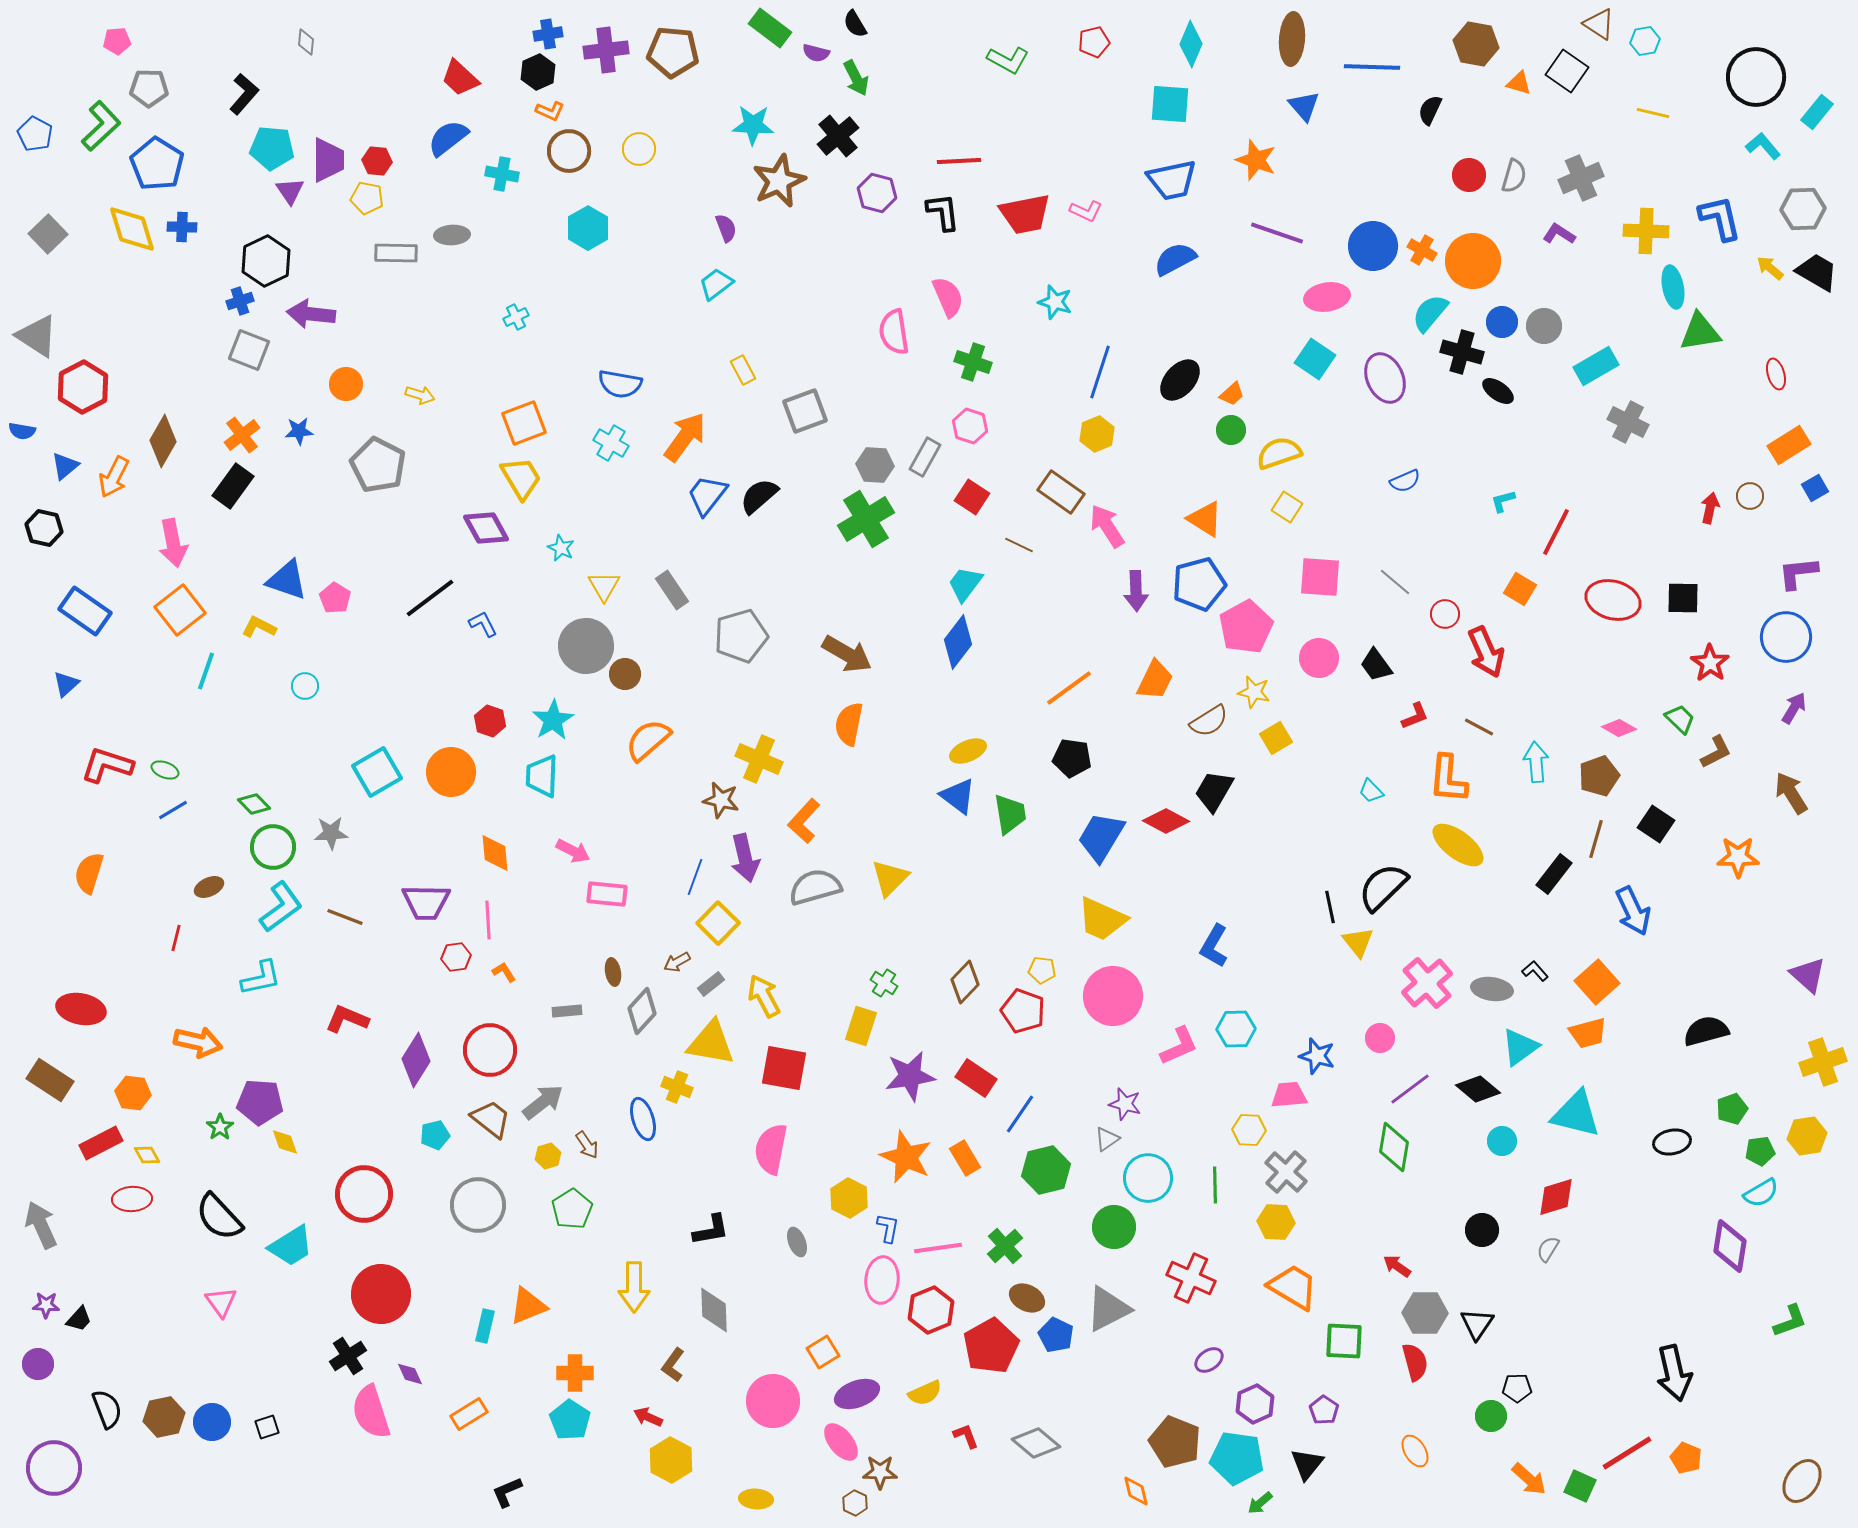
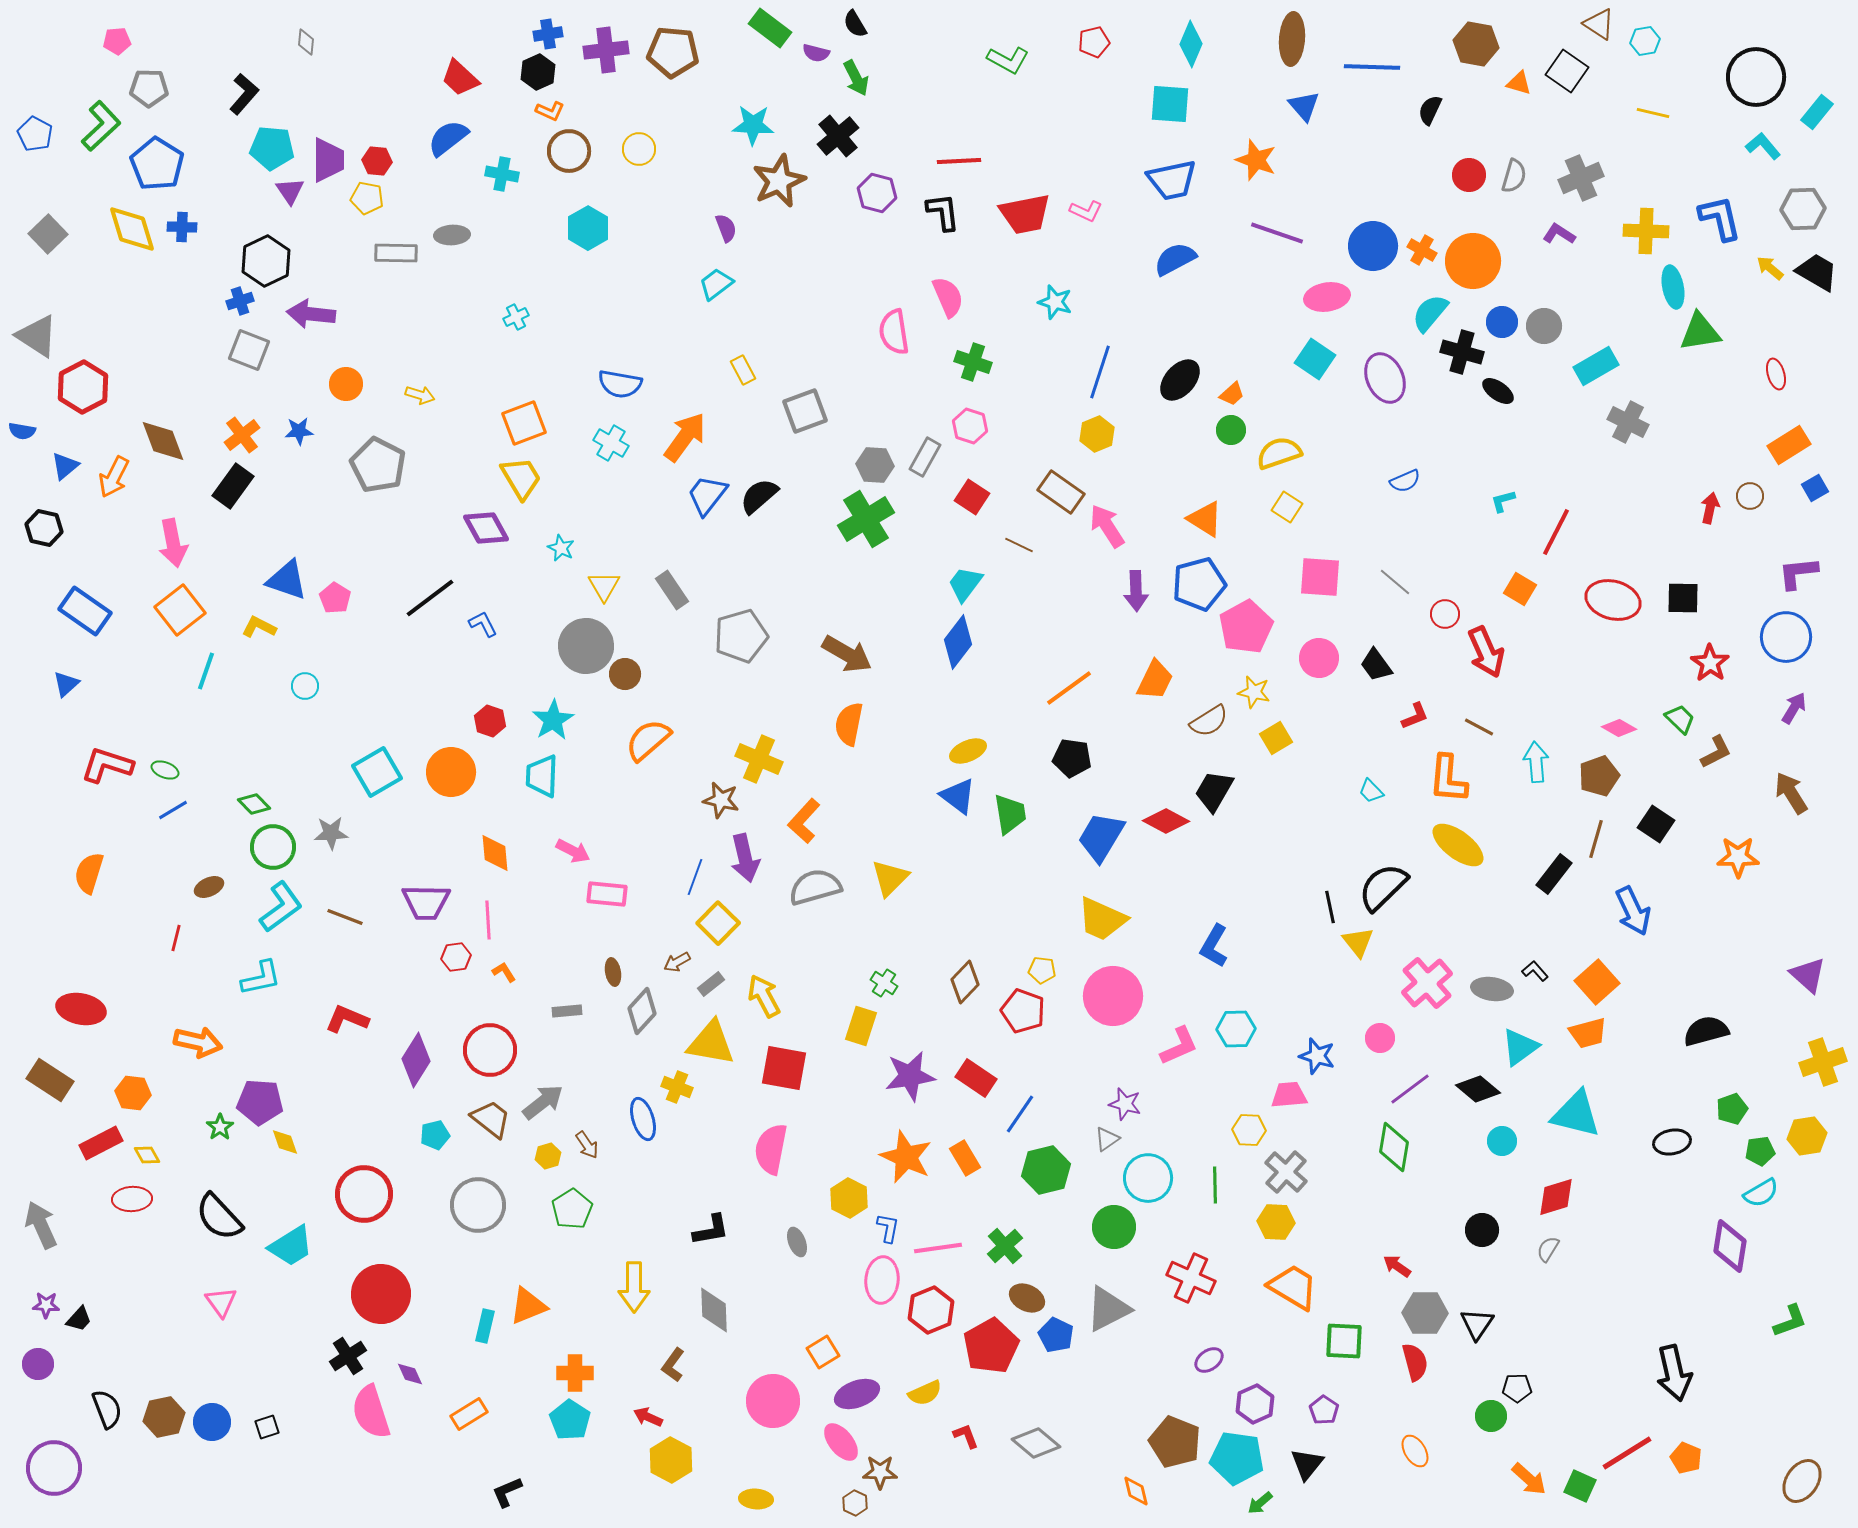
brown diamond at (163, 441): rotated 51 degrees counterclockwise
